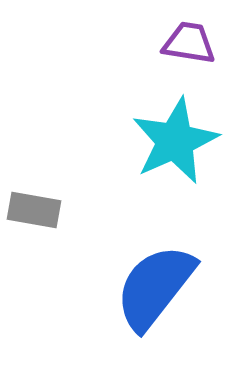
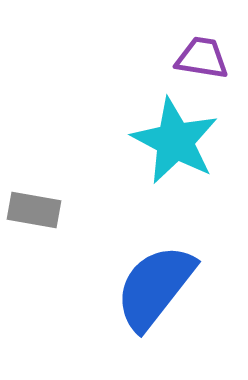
purple trapezoid: moved 13 px right, 15 px down
cyan star: rotated 20 degrees counterclockwise
